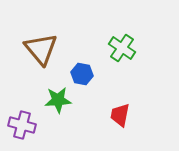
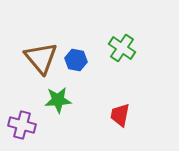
brown triangle: moved 9 px down
blue hexagon: moved 6 px left, 14 px up
